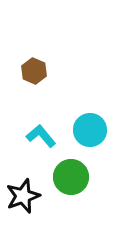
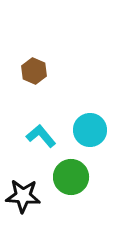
black star: rotated 24 degrees clockwise
